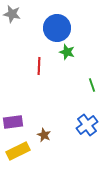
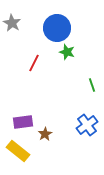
gray star: moved 9 px down; rotated 18 degrees clockwise
red line: moved 5 px left, 3 px up; rotated 24 degrees clockwise
purple rectangle: moved 10 px right
brown star: moved 1 px right, 1 px up; rotated 16 degrees clockwise
yellow rectangle: rotated 65 degrees clockwise
